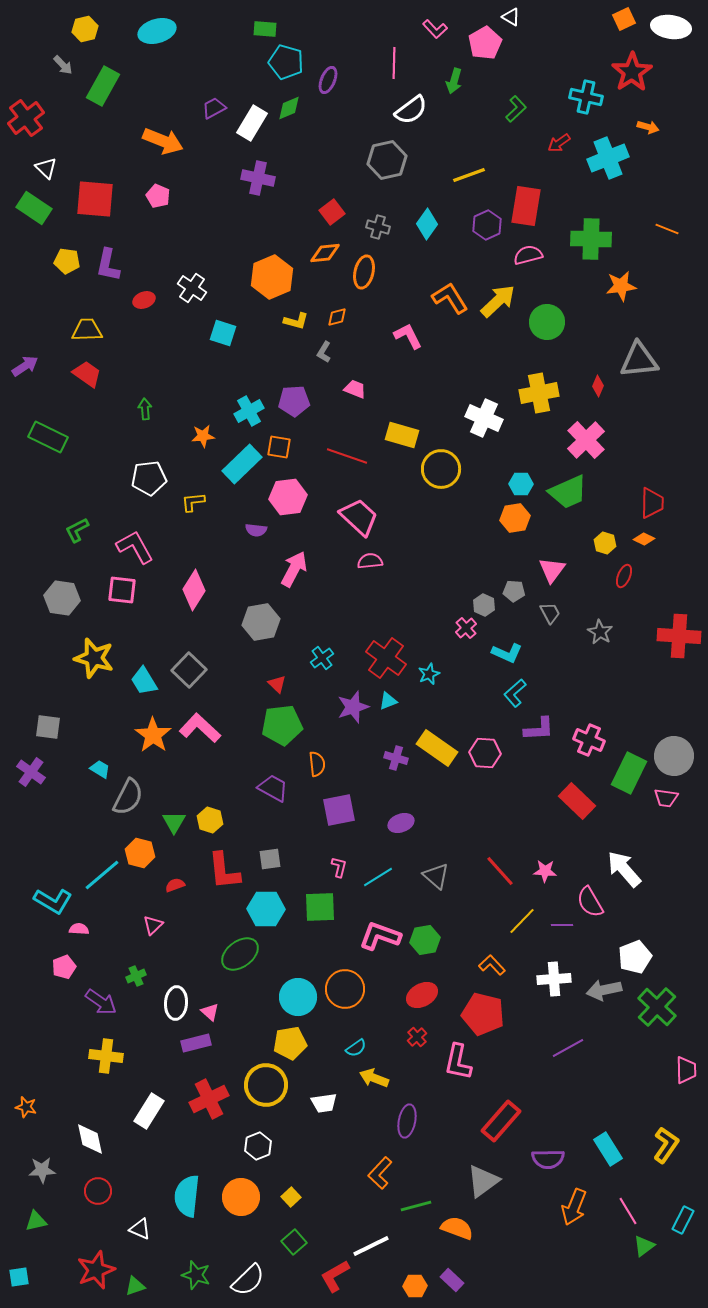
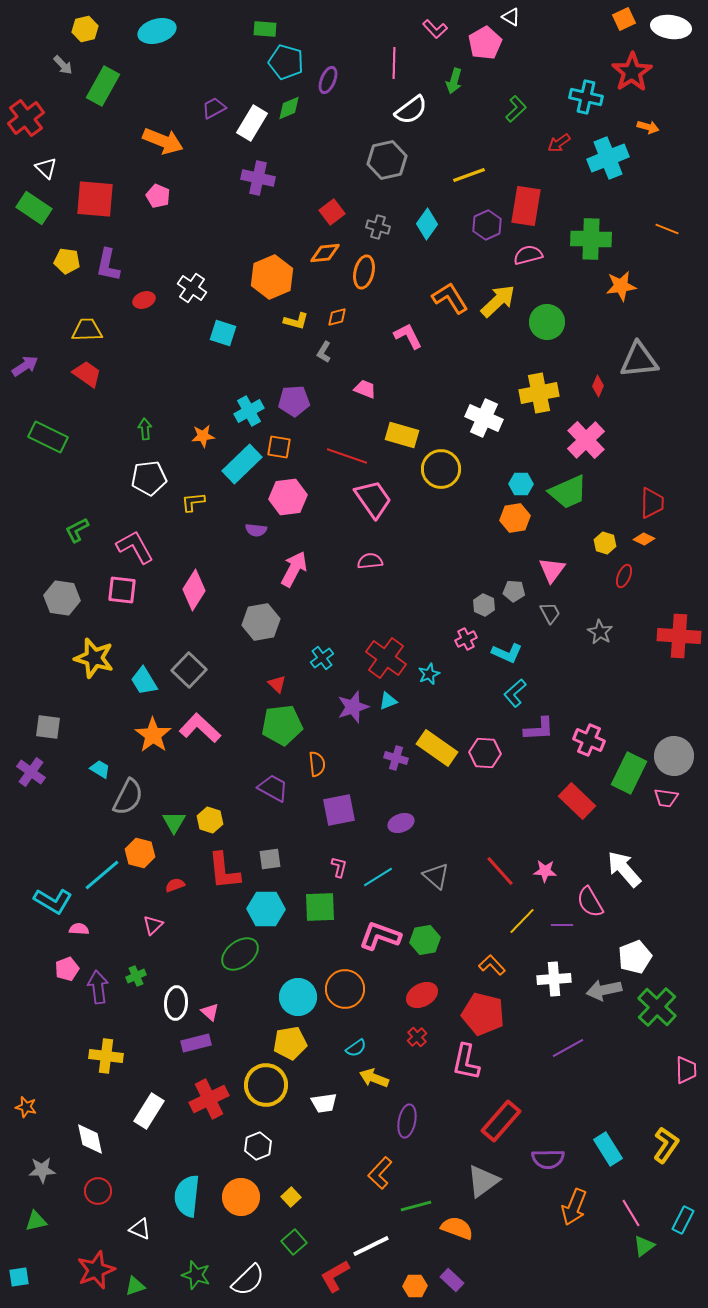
pink trapezoid at (355, 389): moved 10 px right
green arrow at (145, 409): moved 20 px down
pink trapezoid at (359, 517): moved 14 px right, 18 px up; rotated 12 degrees clockwise
pink cross at (466, 628): moved 11 px down; rotated 15 degrees clockwise
pink pentagon at (64, 967): moved 3 px right, 2 px down
purple arrow at (101, 1002): moved 3 px left, 15 px up; rotated 132 degrees counterclockwise
pink L-shape at (458, 1062): moved 8 px right
pink line at (628, 1211): moved 3 px right, 2 px down
